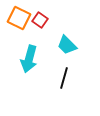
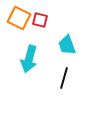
red square: rotated 21 degrees counterclockwise
cyan trapezoid: rotated 25 degrees clockwise
